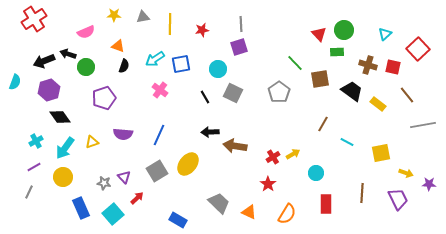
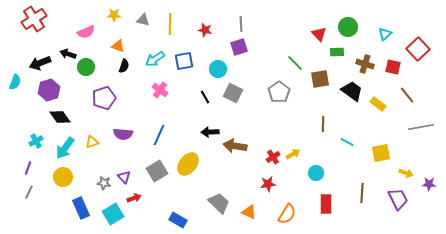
gray triangle at (143, 17): moved 3 px down; rotated 24 degrees clockwise
red star at (202, 30): moved 3 px right; rotated 24 degrees clockwise
green circle at (344, 30): moved 4 px right, 3 px up
black arrow at (44, 61): moved 4 px left, 2 px down
blue square at (181, 64): moved 3 px right, 3 px up
brown cross at (368, 65): moved 3 px left, 1 px up
brown line at (323, 124): rotated 28 degrees counterclockwise
gray line at (423, 125): moved 2 px left, 2 px down
purple line at (34, 167): moved 6 px left, 1 px down; rotated 40 degrees counterclockwise
red star at (268, 184): rotated 28 degrees clockwise
red arrow at (137, 198): moved 3 px left; rotated 24 degrees clockwise
cyan square at (113, 214): rotated 10 degrees clockwise
